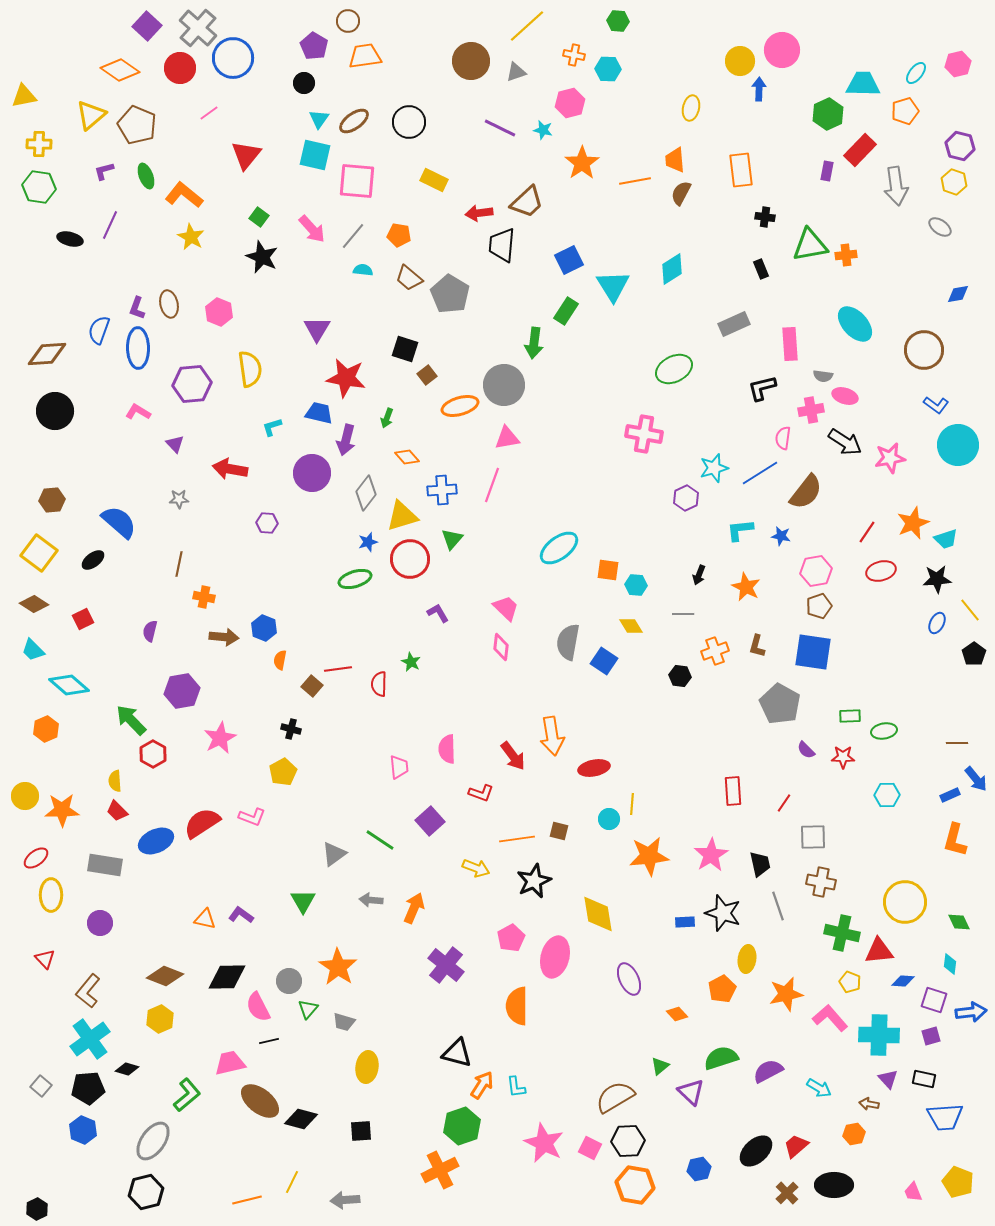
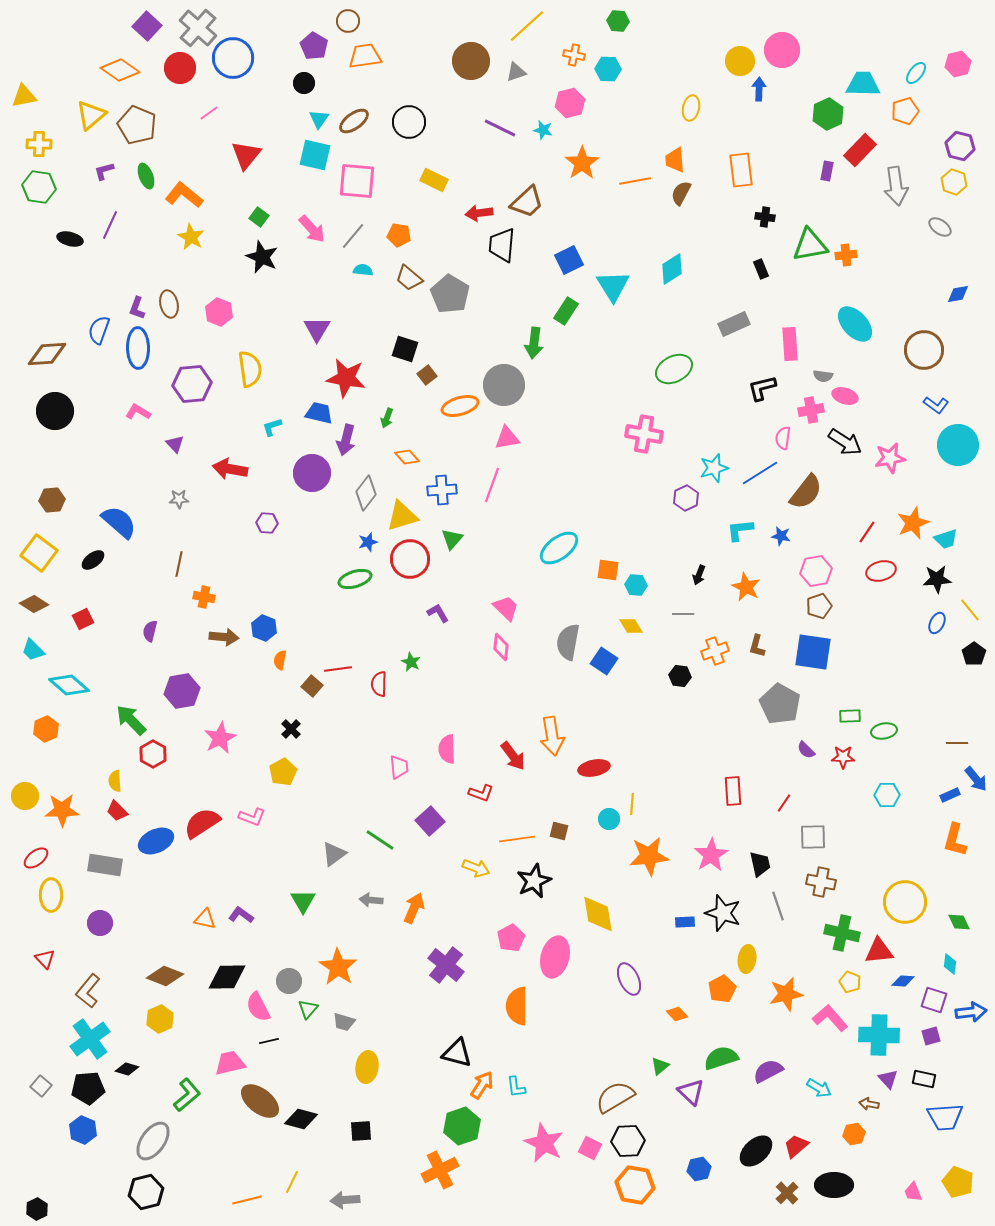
black cross at (291, 729): rotated 30 degrees clockwise
